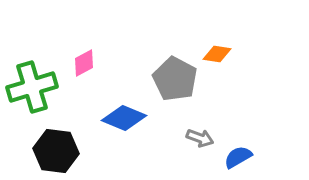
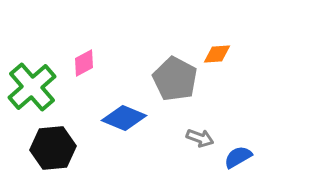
orange diamond: rotated 12 degrees counterclockwise
green cross: rotated 24 degrees counterclockwise
black hexagon: moved 3 px left, 3 px up; rotated 12 degrees counterclockwise
